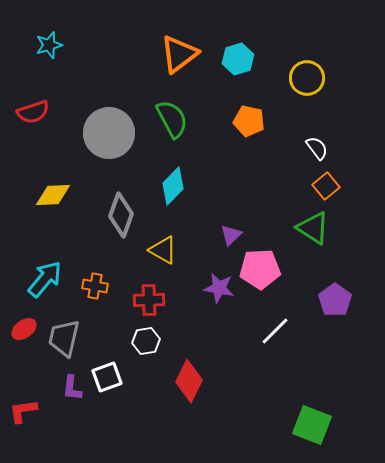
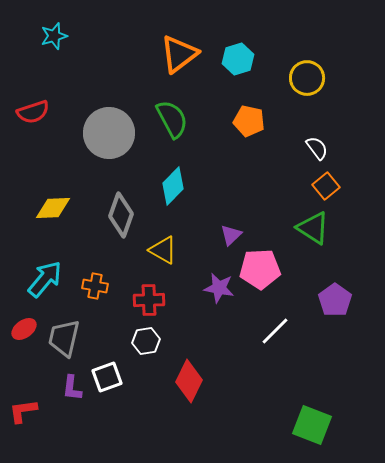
cyan star: moved 5 px right, 9 px up
yellow diamond: moved 13 px down
